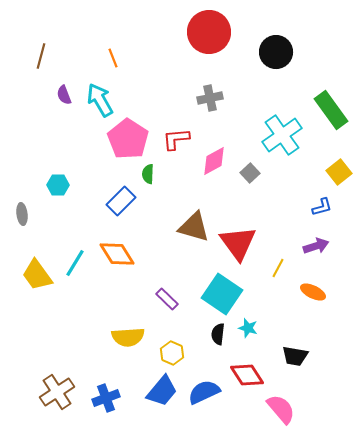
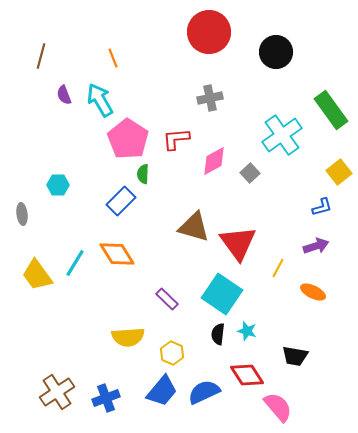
green semicircle: moved 5 px left
cyan star: moved 1 px left, 3 px down
pink semicircle: moved 3 px left, 2 px up
